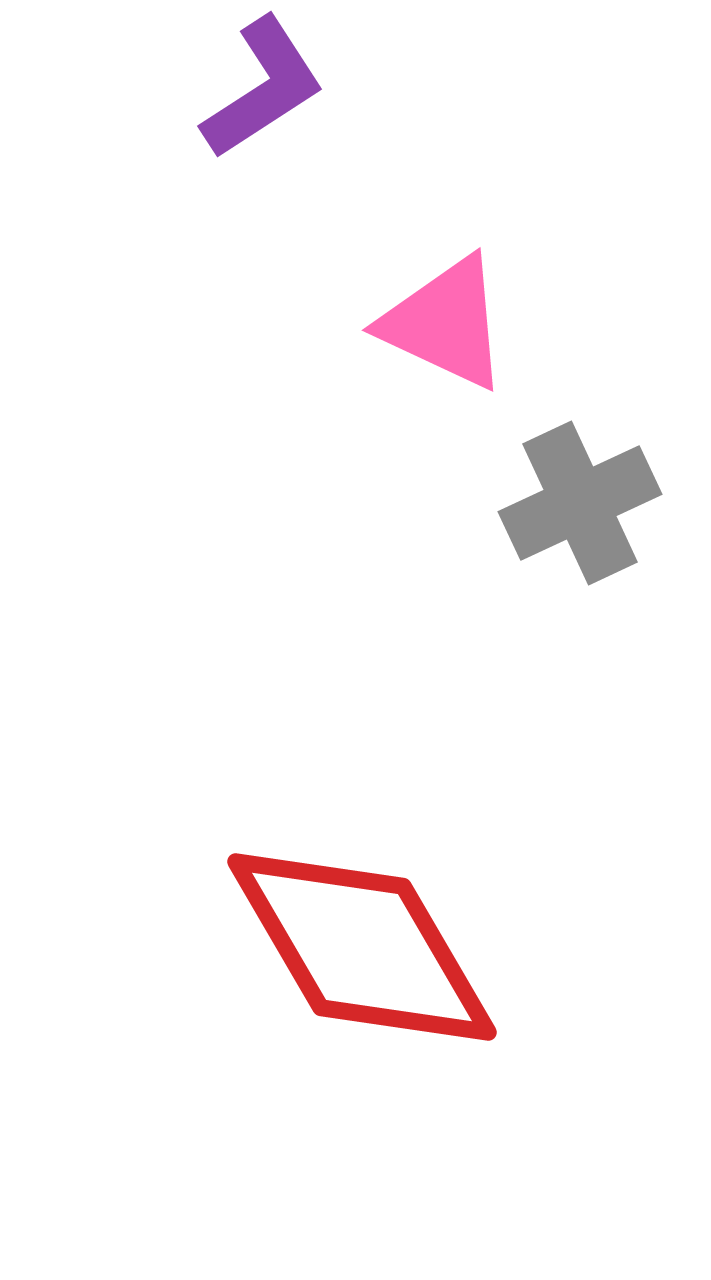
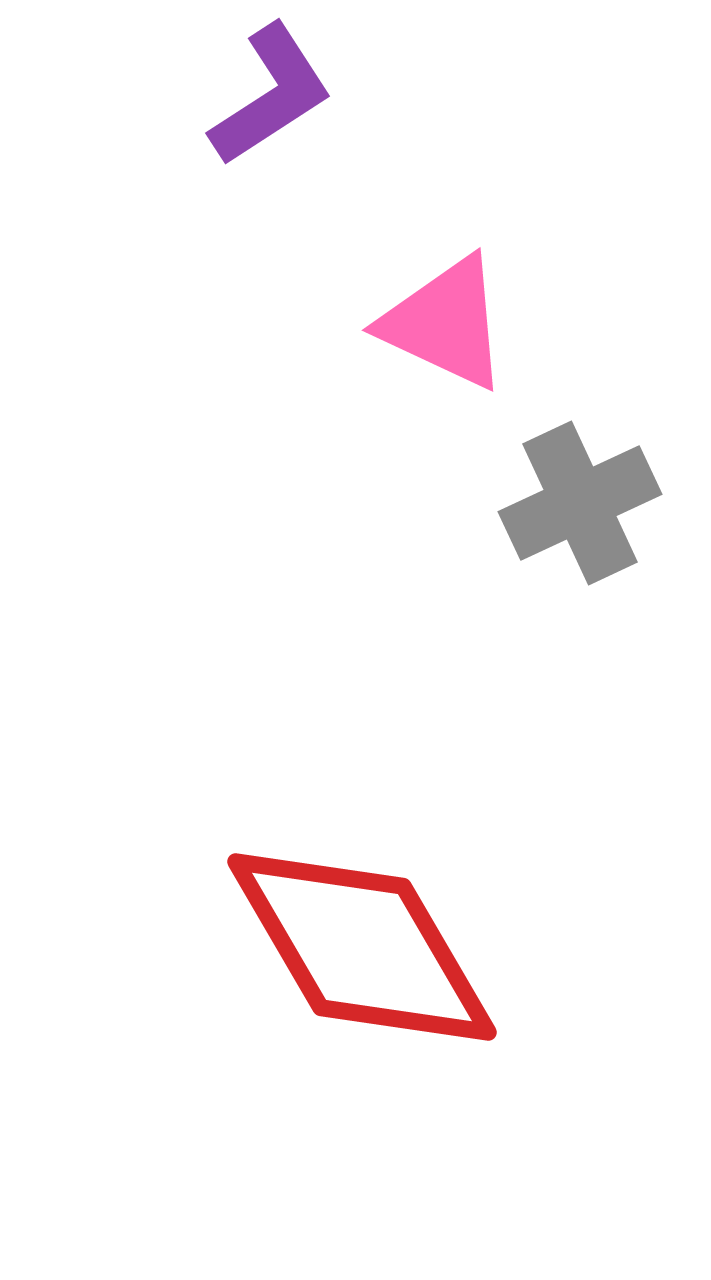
purple L-shape: moved 8 px right, 7 px down
